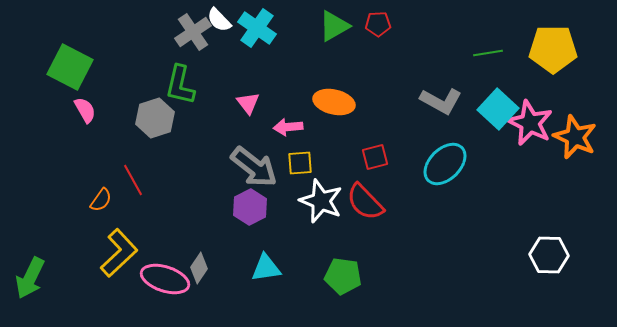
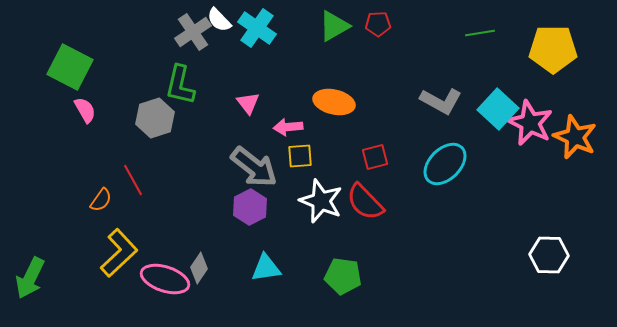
green line: moved 8 px left, 20 px up
yellow square: moved 7 px up
